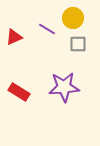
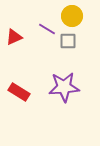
yellow circle: moved 1 px left, 2 px up
gray square: moved 10 px left, 3 px up
